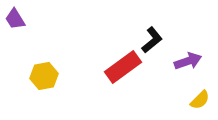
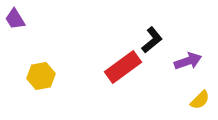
yellow hexagon: moved 3 px left
